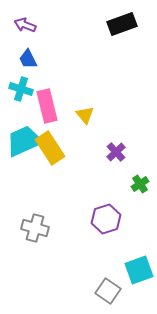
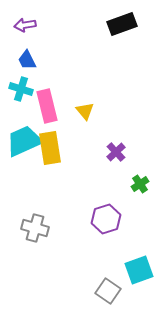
purple arrow: rotated 30 degrees counterclockwise
blue trapezoid: moved 1 px left, 1 px down
yellow triangle: moved 4 px up
yellow rectangle: rotated 24 degrees clockwise
